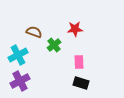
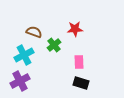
cyan cross: moved 6 px right
